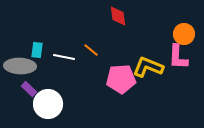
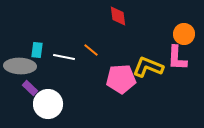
pink L-shape: moved 1 px left, 1 px down
purple rectangle: moved 1 px right, 1 px up
